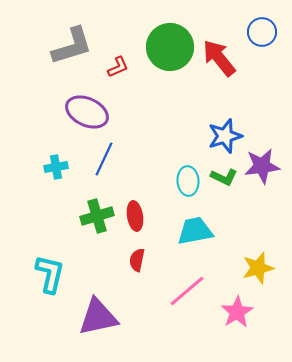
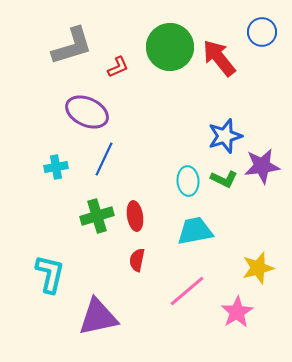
green L-shape: moved 2 px down
